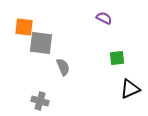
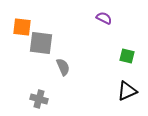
orange square: moved 2 px left
green square: moved 10 px right, 2 px up; rotated 21 degrees clockwise
black triangle: moved 3 px left, 2 px down
gray cross: moved 1 px left, 2 px up
